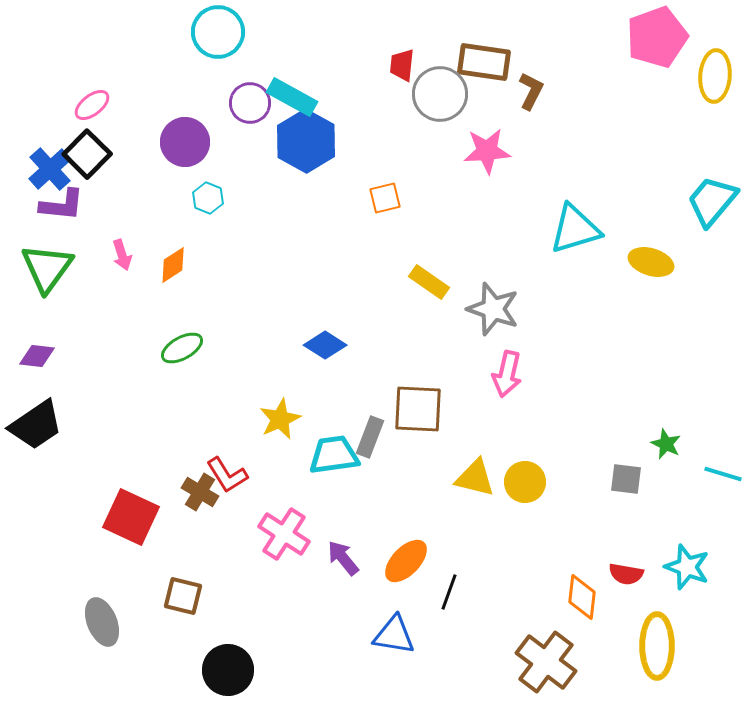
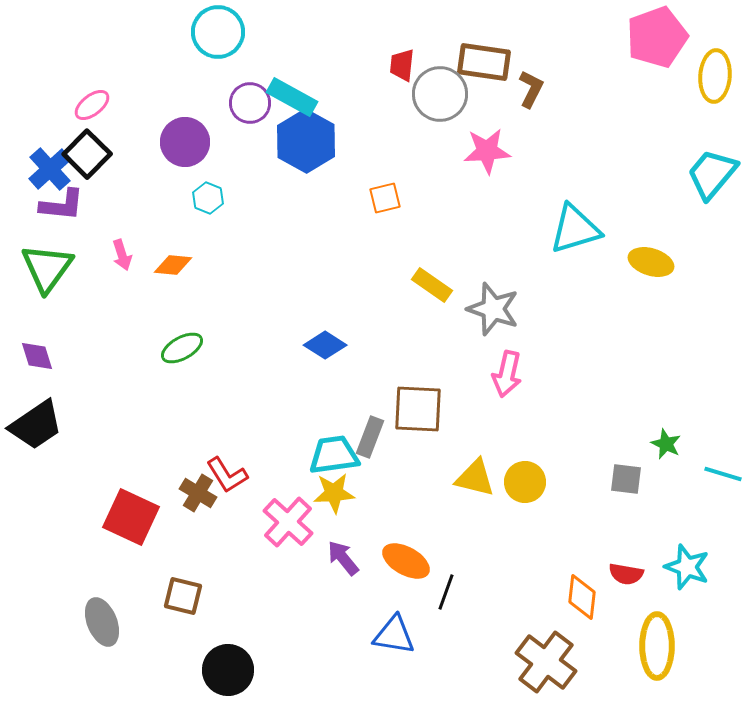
brown L-shape at (531, 91): moved 2 px up
cyan trapezoid at (712, 201): moved 27 px up
orange diamond at (173, 265): rotated 39 degrees clockwise
yellow rectangle at (429, 282): moved 3 px right, 3 px down
purple diamond at (37, 356): rotated 66 degrees clockwise
yellow star at (280, 419): moved 54 px right, 74 px down; rotated 21 degrees clockwise
brown cross at (200, 492): moved 2 px left, 1 px down
pink cross at (284, 534): moved 4 px right, 12 px up; rotated 9 degrees clockwise
orange ellipse at (406, 561): rotated 75 degrees clockwise
black line at (449, 592): moved 3 px left
